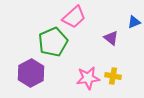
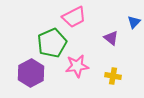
pink trapezoid: rotated 15 degrees clockwise
blue triangle: rotated 24 degrees counterclockwise
green pentagon: moved 1 px left, 1 px down
pink star: moved 11 px left, 12 px up
